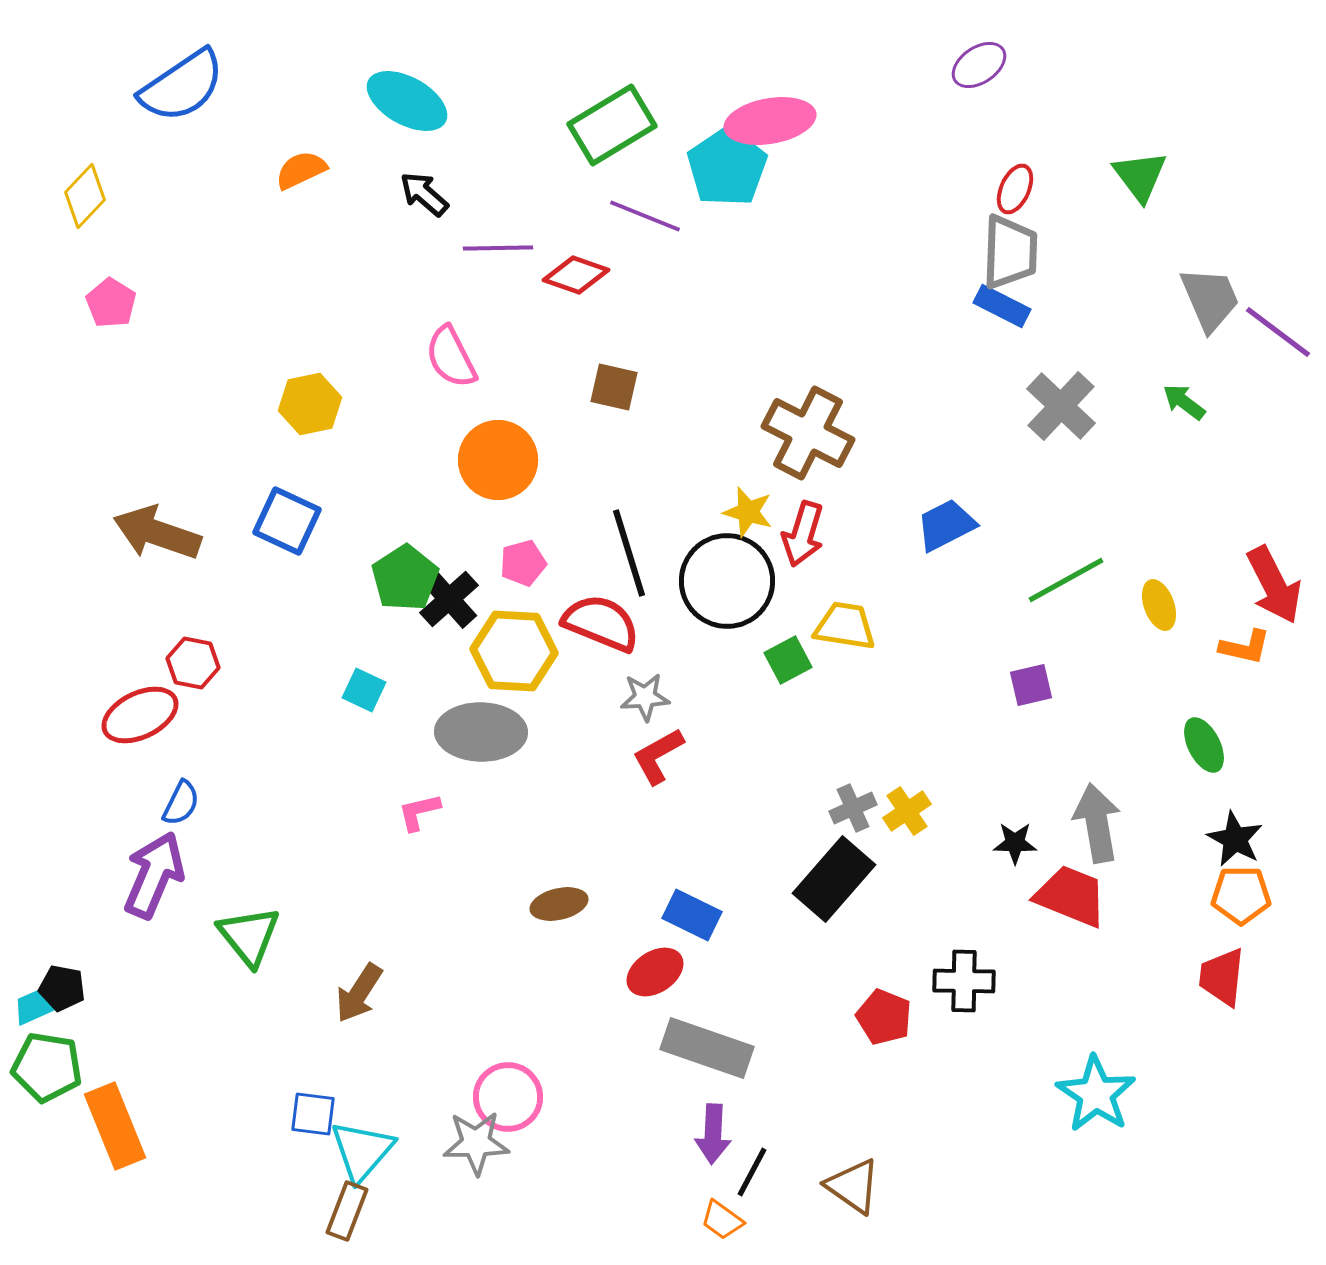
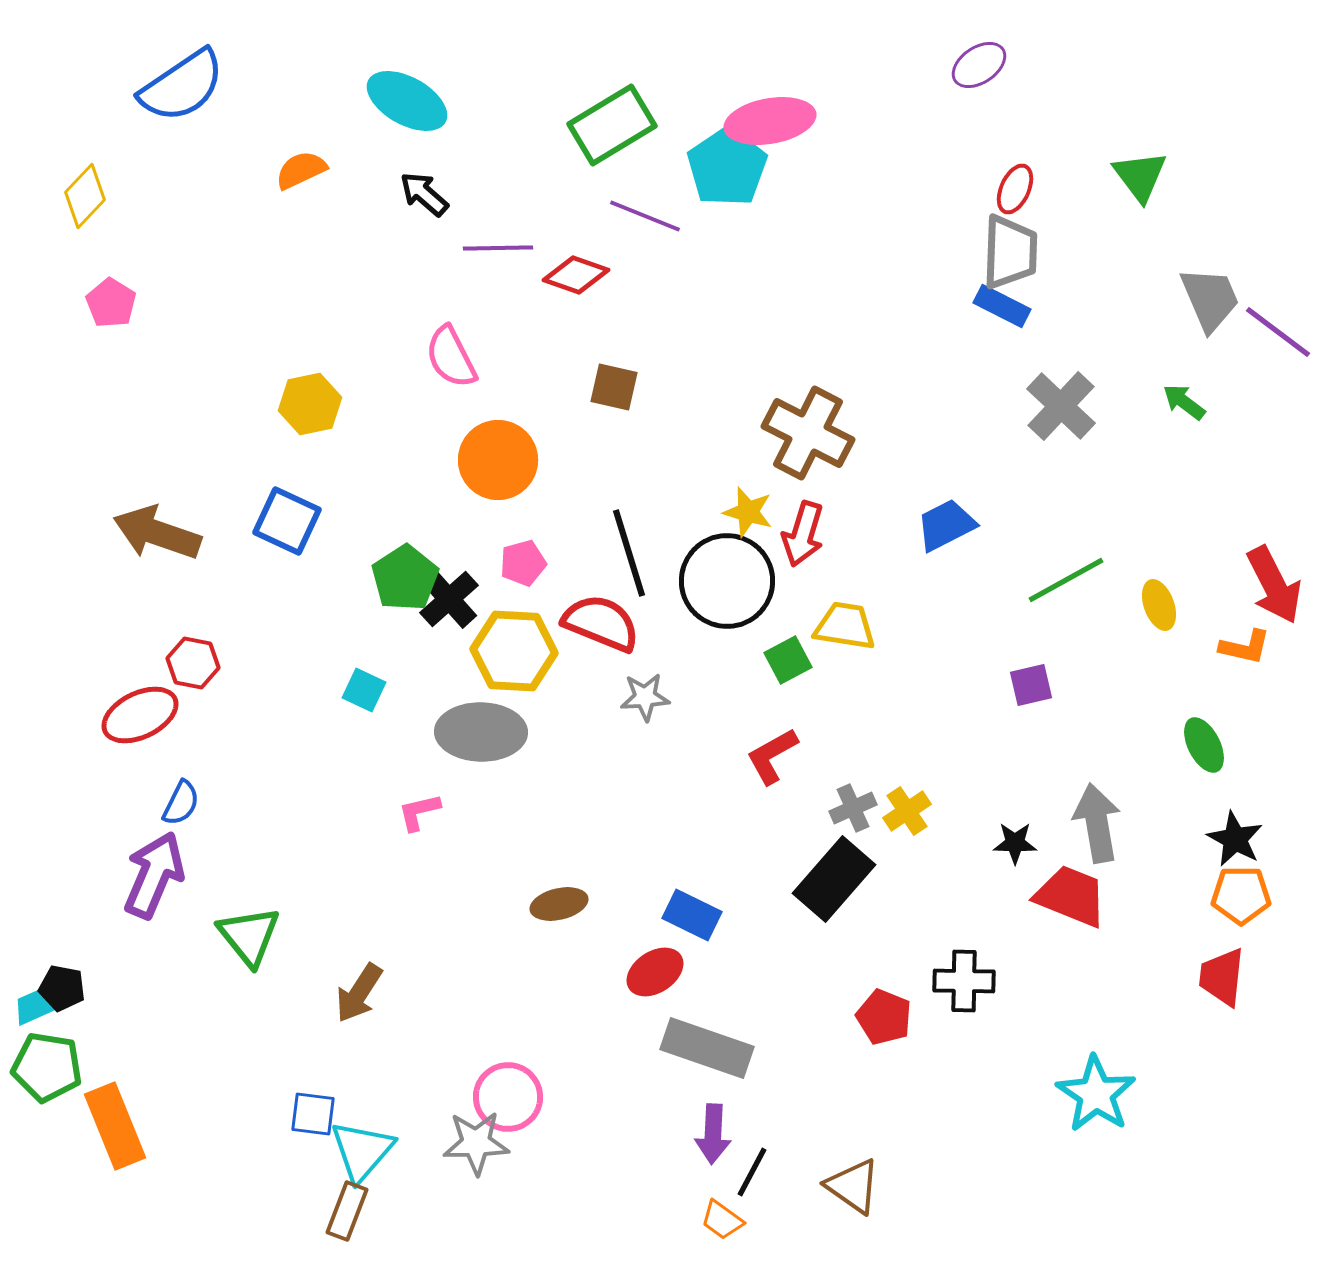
red L-shape at (658, 756): moved 114 px right
